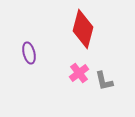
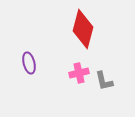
purple ellipse: moved 10 px down
pink cross: rotated 24 degrees clockwise
